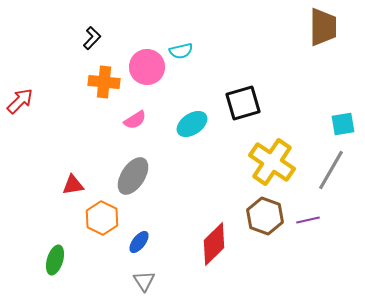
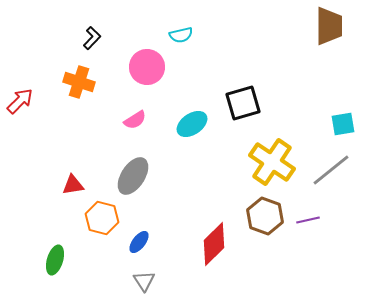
brown trapezoid: moved 6 px right, 1 px up
cyan semicircle: moved 16 px up
orange cross: moved 25 px left; rotated 12 degrees clockwise
gray line: rotated 21 degrees clockwise
orange hexagon: rotated 12 degrees counterclockwise
